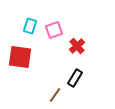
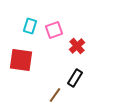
red square: moved 1 px right, 3 px down
